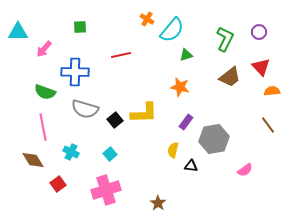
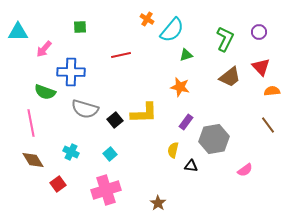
blue cross: moved 4 px left
pink line: moved 12 px left, 4 px up
